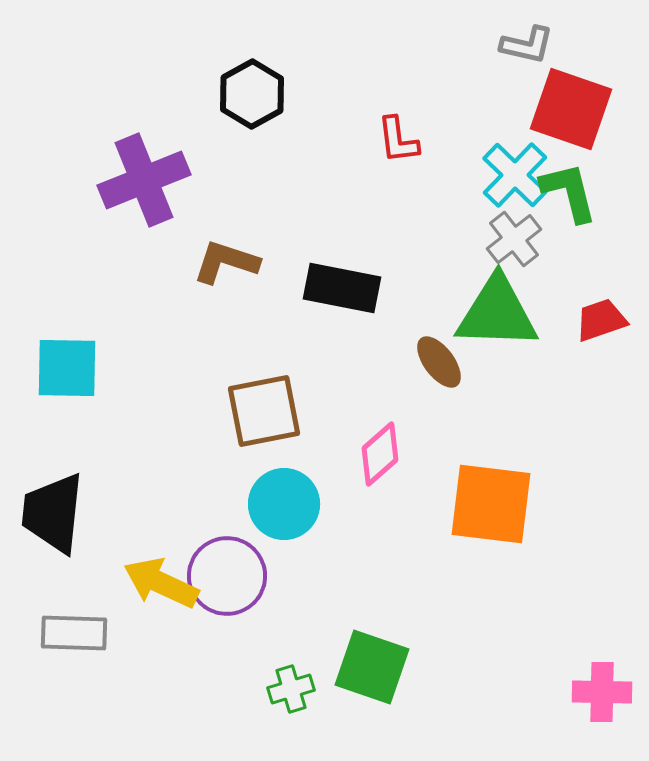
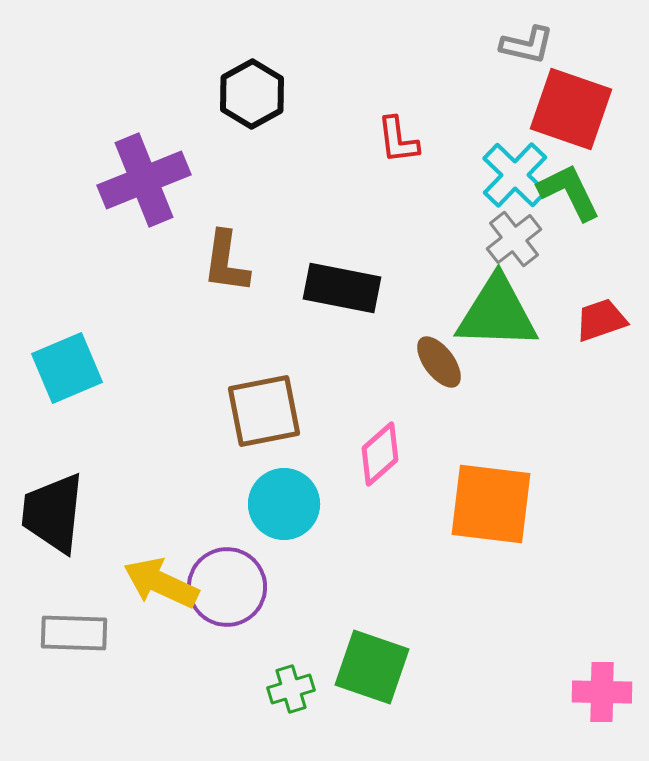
green L-shape: rotated 12 degrees counterclockwise
brown L-shape: rotated 100 degrees counterclockwise
cyan square: rotated 24 degrees counterclockwise
purple circle: moved 11 px down
